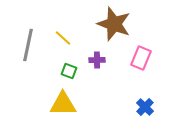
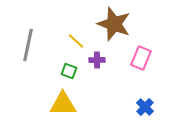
yellow line: moved 13 px right, 3 px down
